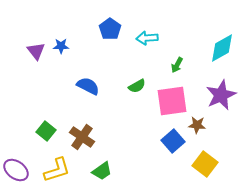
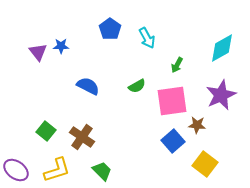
cyan arrow: rotated 115 degrees counterclockwise
purple triangle: moved 2 px right, 1 px down
green trapezoid: rotated 100 degrees counterclockwise
